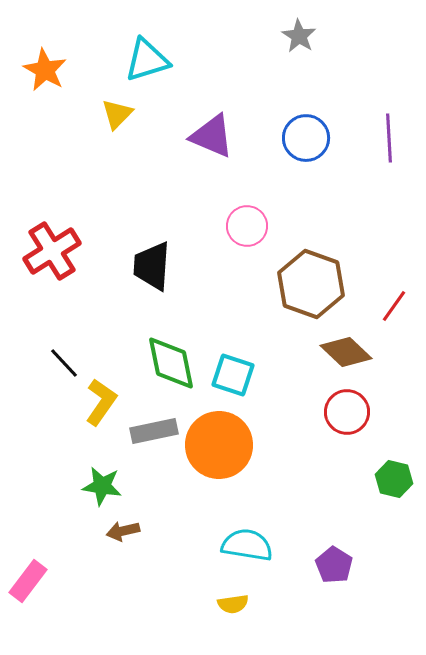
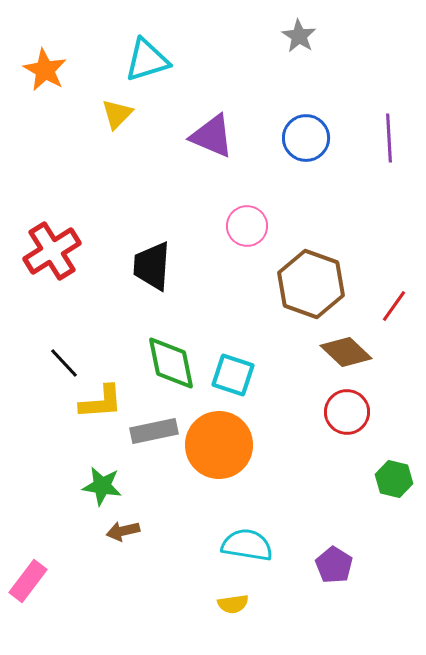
yellow L-shape: rotated 51 degrees clockwise
